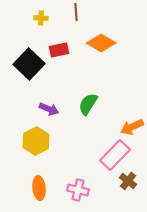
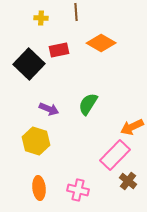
yellow hexagon: rotated 16 degrees counterclockwise
